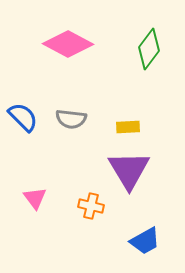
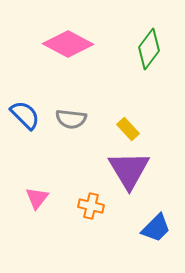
blue semicircle: moved 2 px right, 2 px up
yellow rectangle: moved 2 px down; rotated 50 degrees clockwise
pink triangle: moved 2 px right; rotated 15 degrees clockwise
blue trapezoid: moved 11 px right, 13 px up; rotated 16 degrees counterclockwise
